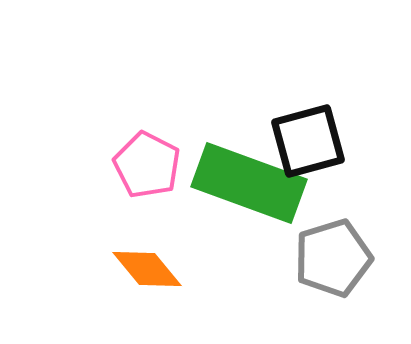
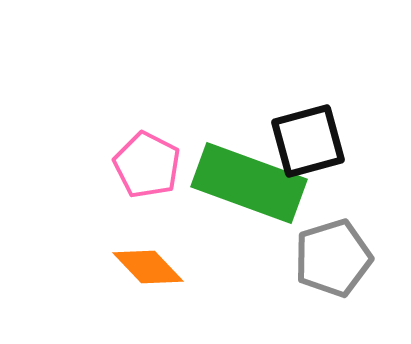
orange diamond: moved 1 px right, 2 px up; rotated 4 degrees counterclockwise
